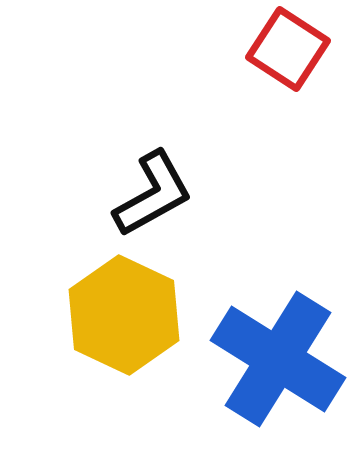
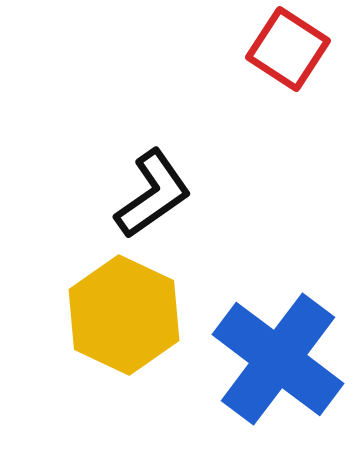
black L-shape: rotated 6 degrees counterclockwise
blue cross: rotated 5 degrees clockwise
